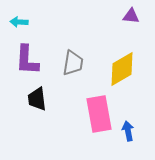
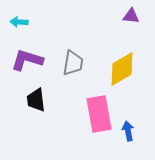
purple L-shape: rotated 104 degrees clockwise
black trapezoid: moved 1 px left, 1 px down
